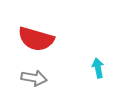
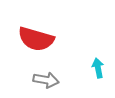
gray arrow: moved 12 px right, 2 px down
